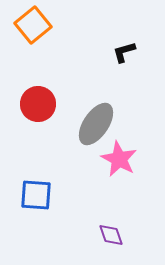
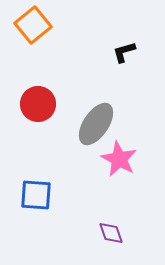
purple diamond: moved 2 px up
